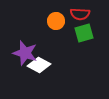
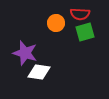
orange circle: moved 2 px down
green square: moved 1 px right, 1 px up
white diamond: moved 7 px down; rotated 20 degrees counterclockwise
